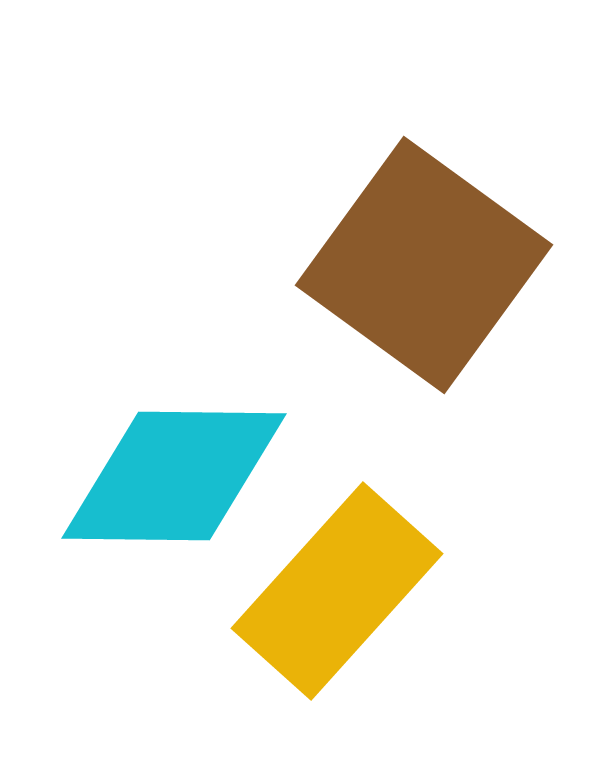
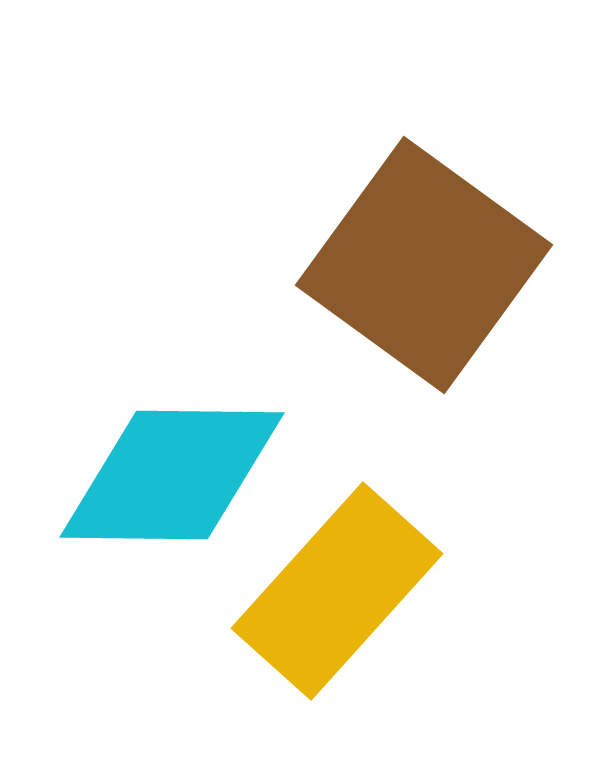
cyan diamond: moved 2 px left, 1 px up
